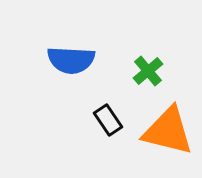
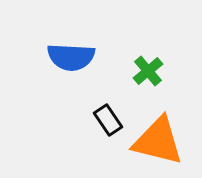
blue semicircle: moved 3 px up
orange triangle: moved 10 px left, 10 px down
